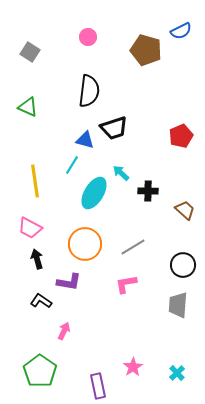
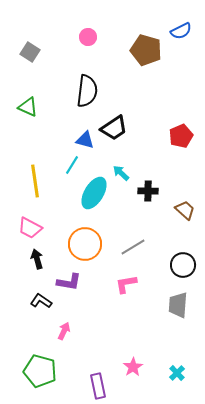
black semicircle: moved 2 px left
black trapezoid: rotated 16 degrees counterclockwise
green pentagon: rotated 20 degrees counterclockwise
